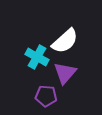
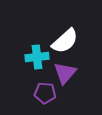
cyan cross: rotated 35 degrees counterclockwise
purple pentagon: moved 1 px left, 3 px up
